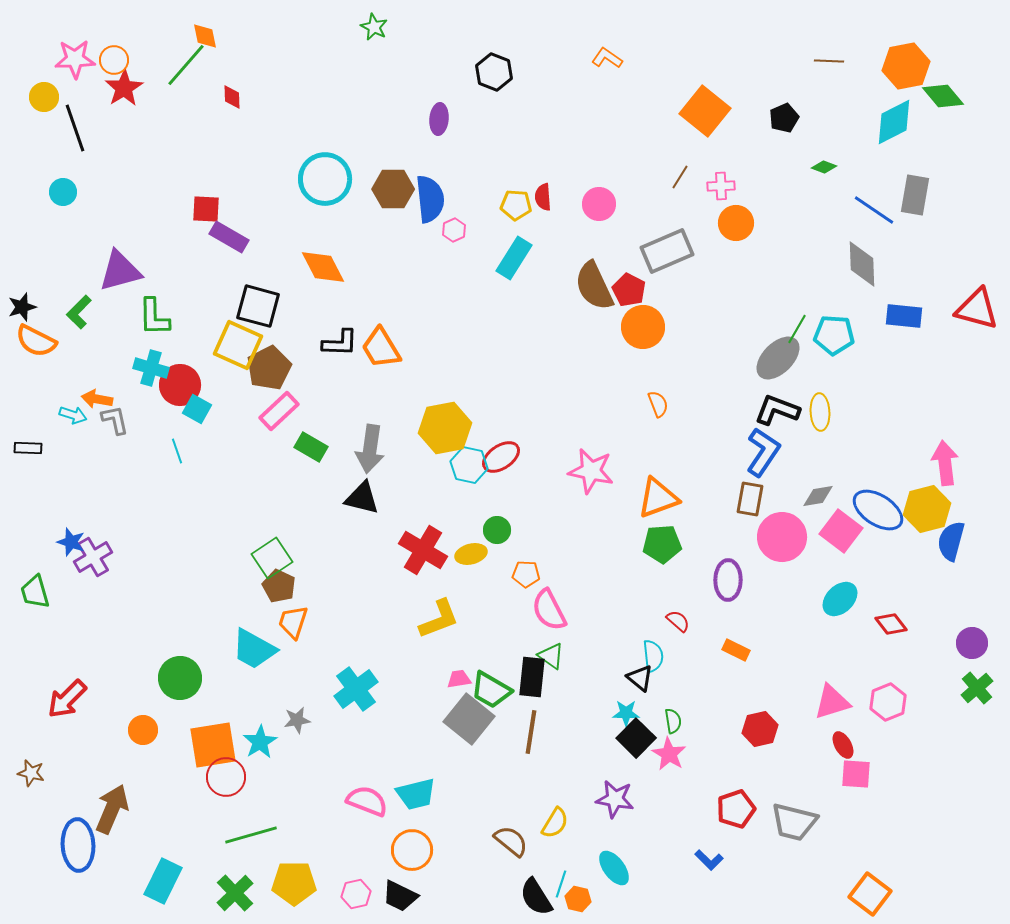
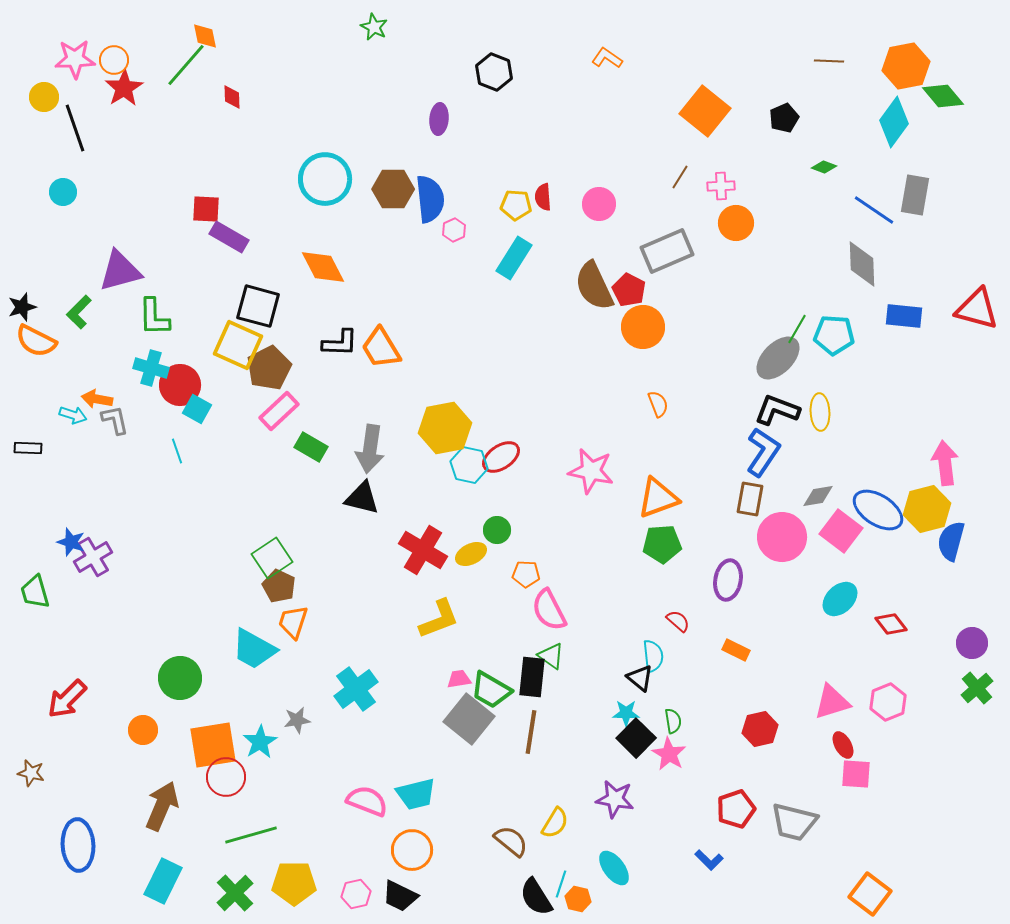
cyan diamond at (894, 122): rotated 27 degrees counterclockwise
yellow ellipse at (471, 554): rotated 12 degrees counterclockwise
purple ellipse at (728, 580): rotated 9 degrees clockwise
brown arrow at (112, 809): moved 50 px right, 3 px up
